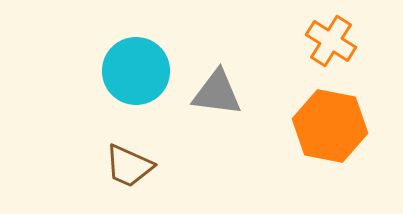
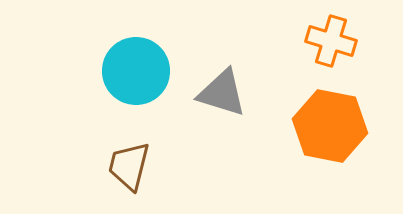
orange cross: rotated 15 degrees counterclockwise
gray triangle: moved 5 px right; rotated 10 degrees clockwise
brown trapezoid: rotated 80 degrees clockwise
